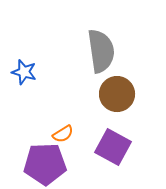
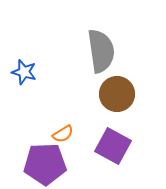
purple square: moved 1 px up
